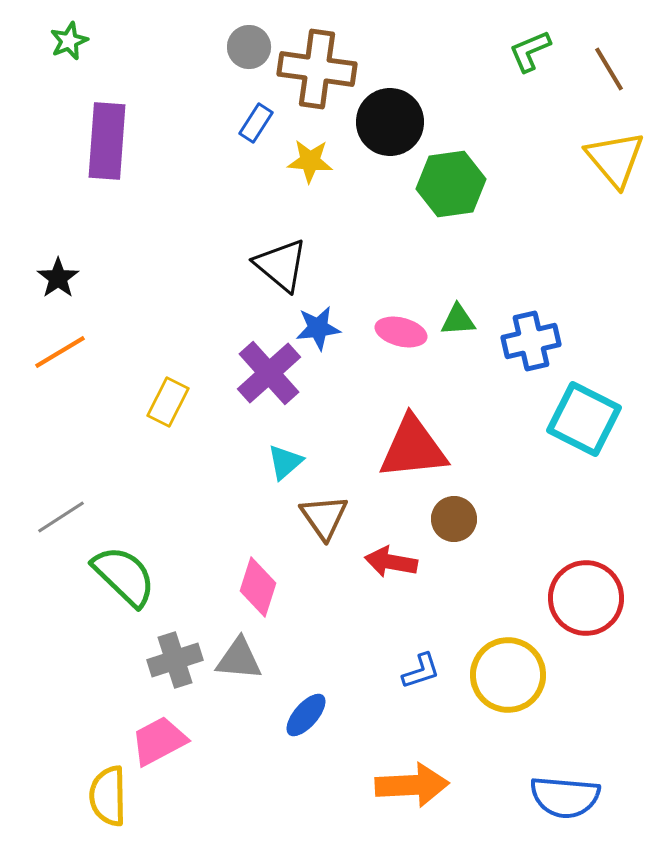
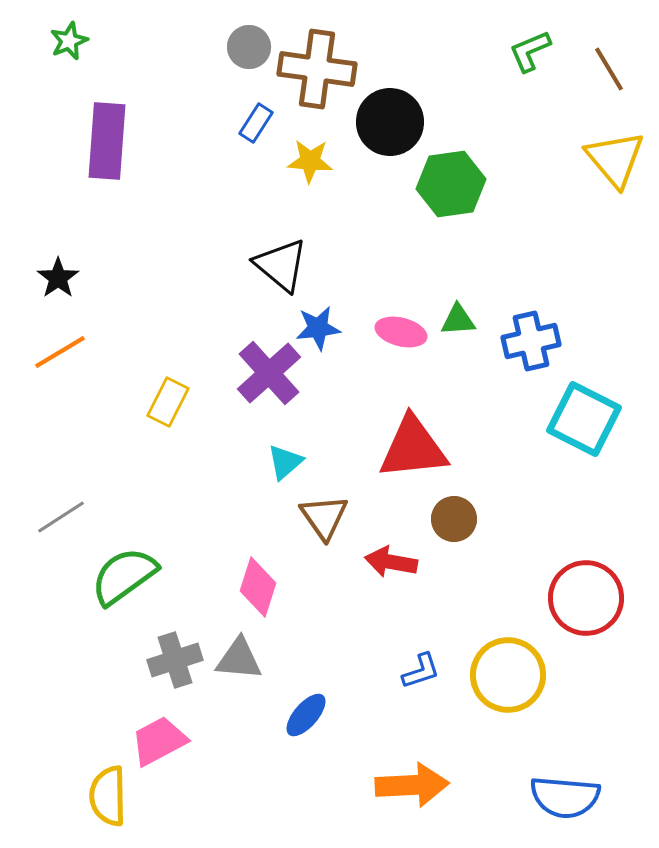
green semicircle: rotated 80 degrees counterclockwise
